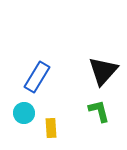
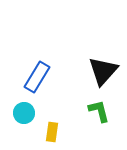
yellow rectangle: moved 1 px right, 4 px down; rotated 12 degrees clockwise
